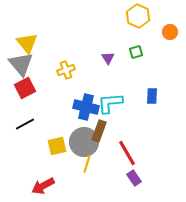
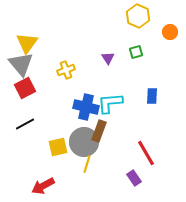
yellow triangle: rotated 15 degrees clockwise
yellow square: moved 1 px right, 1 px down
red line: moved 19 px right
